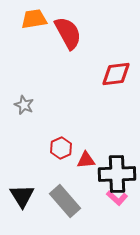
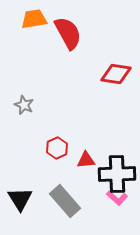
red diamond: rotated 16 degrees clockwise
red hexagon: moved 4 px left
black triangle: moved 2 px left, 3 px down
